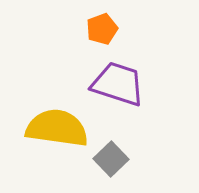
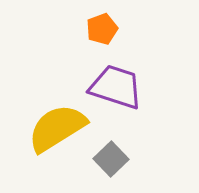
purple trapezoid: moved 2 px left, 3 px down
yellow semicircle: rotated 40 degrees counterclockwise
